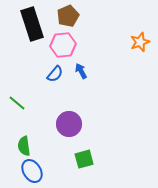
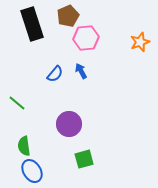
pink hexagon: moved 23 px right, 7 px up
